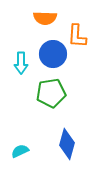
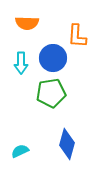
orange semicircle: moved 18 px left, 5 px down
blue circle: moved 4 px down
